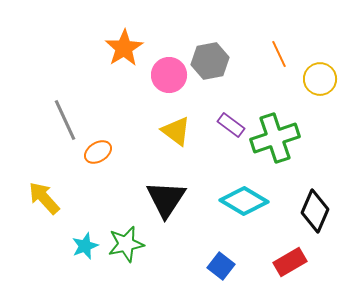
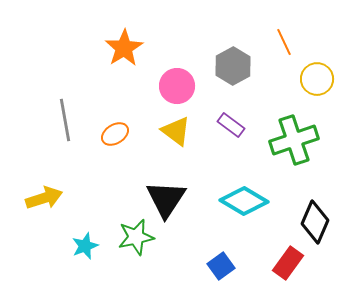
orange line: moved 5 px right, 12 px up
gray hexagon: moved 23 px right, 5 px down; rotated 18 degrees counterclockwise
pink circle: moved 8 px right, 11 px down
yellow circle: moved 3 px left
gray line: rotated 15 degrees clockwise
green cross: moved 19 px right, 2 px down
orange ellipse: moved 17 px right, 18 px up
yellow arrow: rotated 114 degrees clockwise
black diamond: moved 11 px down
green star: moved 10 px right, 7 px up
red rectangle: moved 2 px left, 1 px down; rotated 24 degrees counterclockwise
blue square: rotated 16 degrees clockwise
